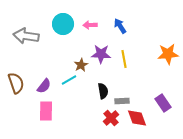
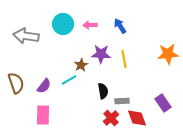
pink rectangle: moved 3 px left, 4 px down
